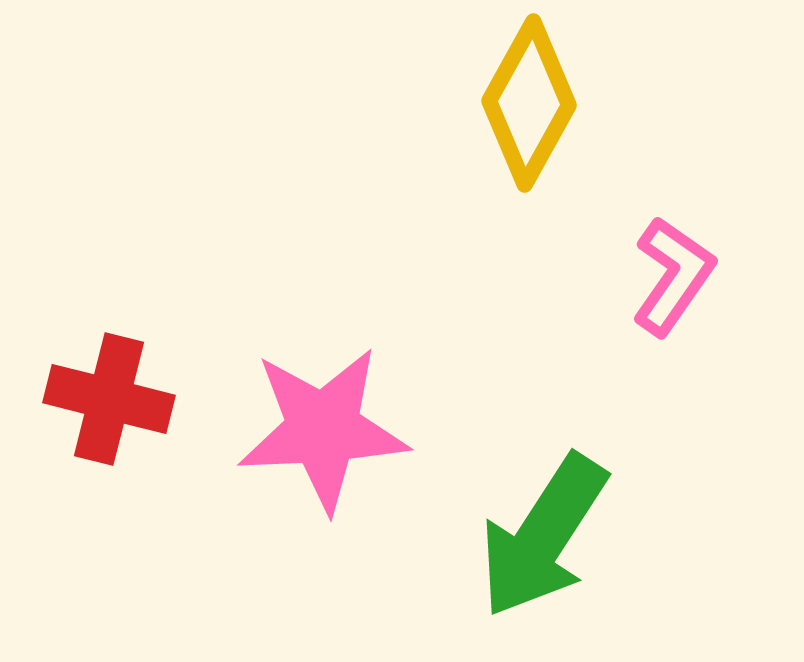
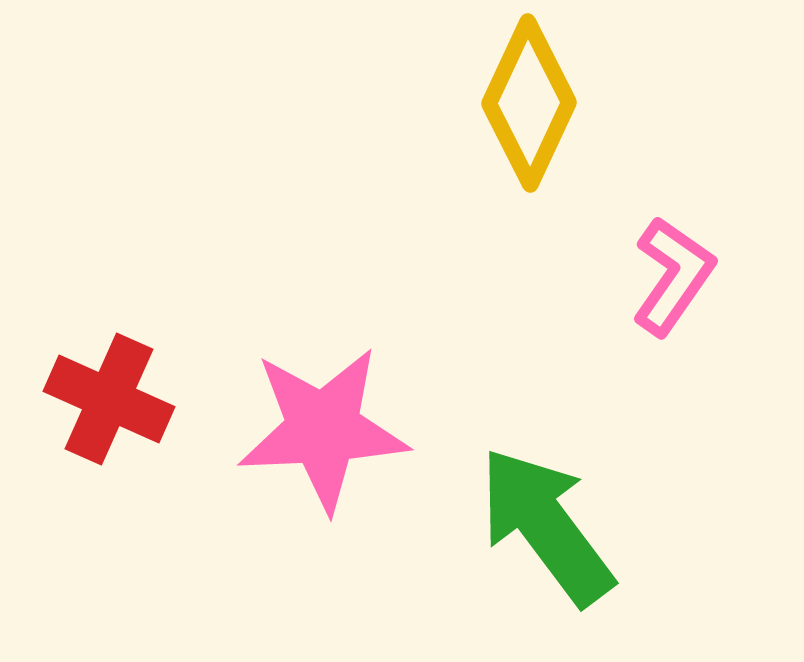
yellow diamond: rotated 4 degrees counterclockwise
red cross: rotated 10 degrees clockwise
green arrow: moved 3 px right, 10 px up; rotated 110 degrees clockwise
